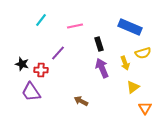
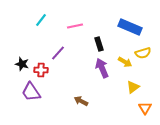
yellow arrow: moved 1 px up; rotated 40 degrees counterclockwise
